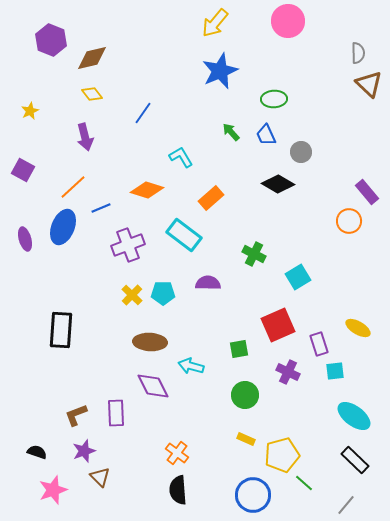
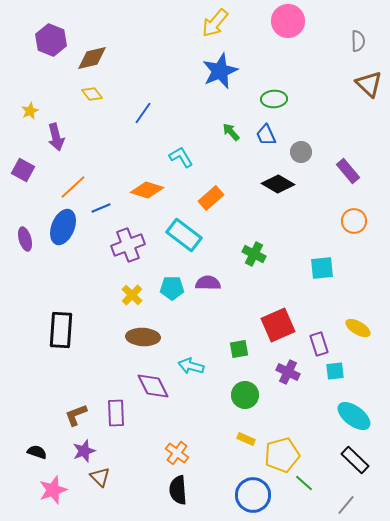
gray semicircle at (358, 53): moved 12 px up
purple arrow at (85, 137): moved 29 px left
purple rectangle at (367, 192): moved 19 px left, 21 px up
orange circle at (349, 221): moved 5 px right
cyan square at (298, 277): moved 24 px right, 9 px up; rotated 25 degrees clockwise
cyan pentagon at (163, 293): moved 9 px right, 5 px up
brown ellipse at (150, 342): moved 7 px left, 5 px up
